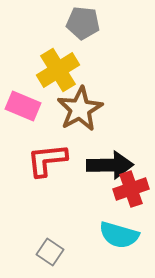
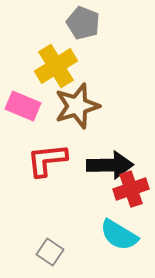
gray pentagon: rotated 16 degrees clockwise
yellow cross: moved 2 px left, 4 px up
brown star: moved 3 px left, 3 px up; rotated 12 degrees clockwise
cyan semicircle: rotated 15 degrees clockwise
